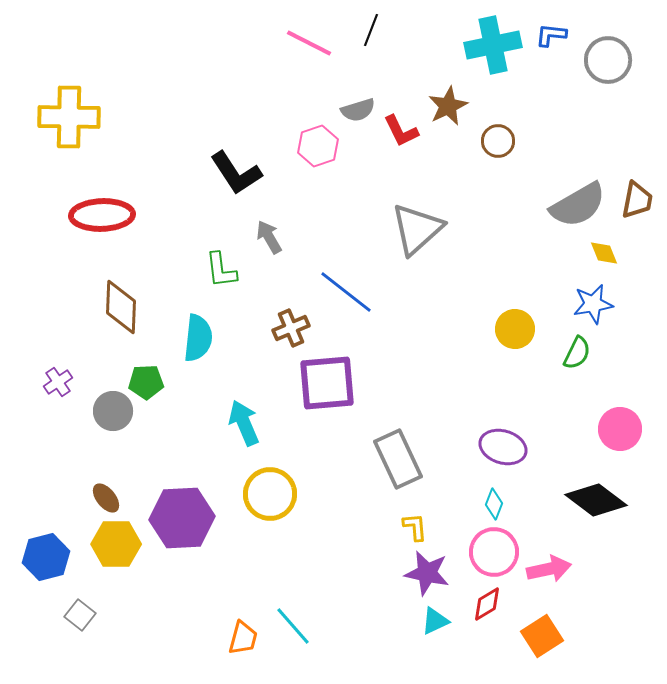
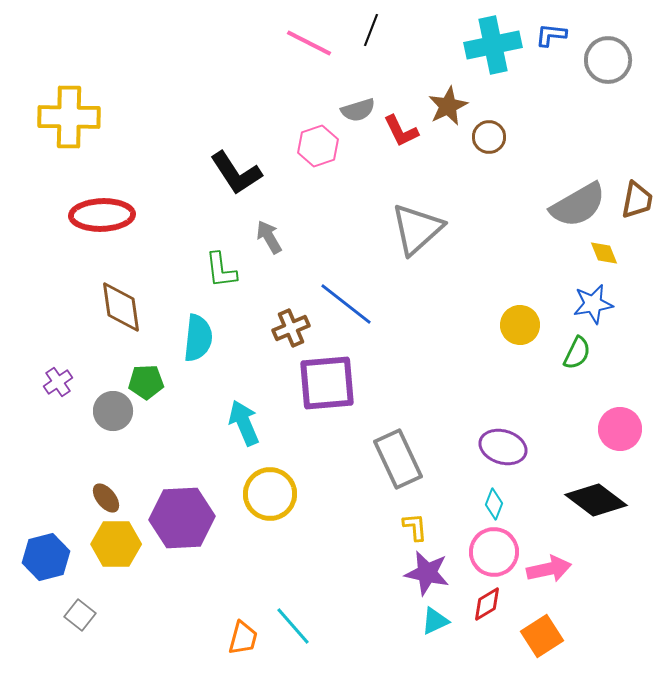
brown circle at (498, 141): moved 9 px left, 4 px up
blue line at (346, 292): moved 12 px down
brown diamond at (121, 307): rotated 10 degrees counterclockwise
yellow circle at (515, 329): moved 5 px right, 4 px up
